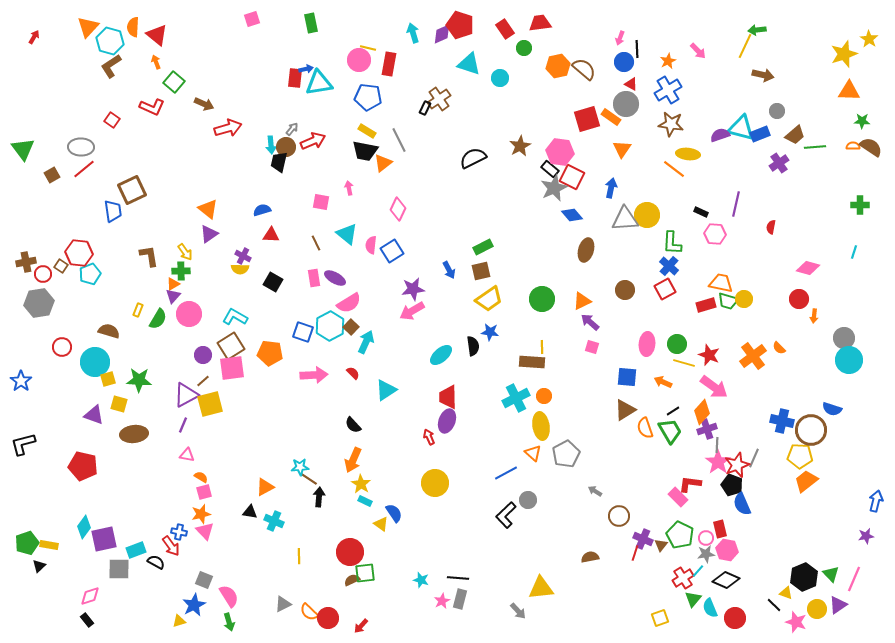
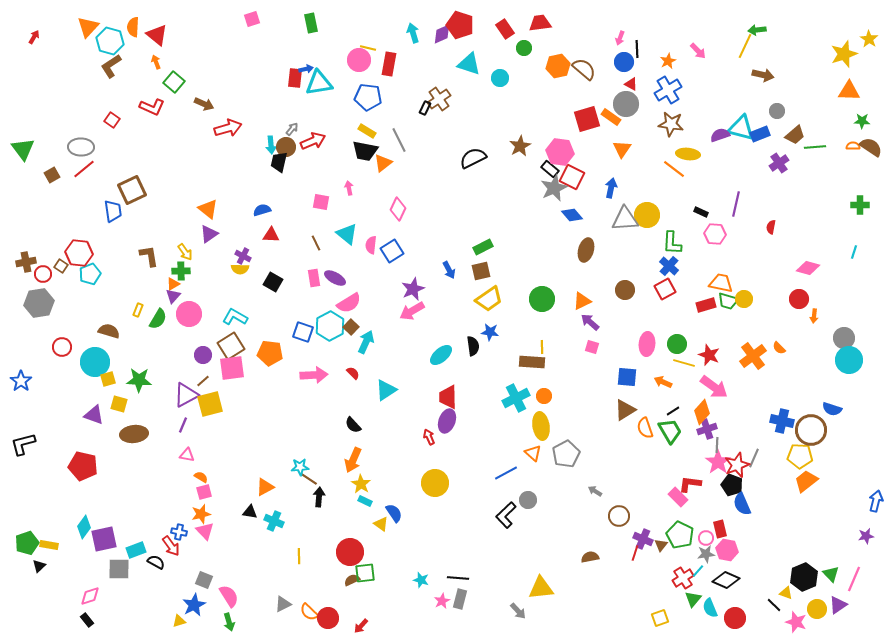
purple star at (413, 289): rotated 15 degrees counterclockwise
